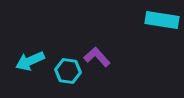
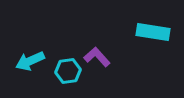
cyan rectangle: moved 9 px left, 12 px down
cyan hexagon: rotated 15 degrees counterclockwise
